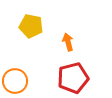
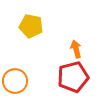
orange arrow: moved 8 px right, 7 px down
red pentagon: moved 1 px up
